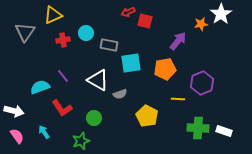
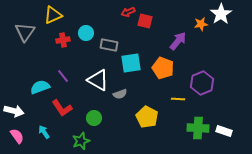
orange pentagon: moved 2 px left, 1 px up; rotated 30 degrees clockwise
yellow pentagon: moved 1 px down
